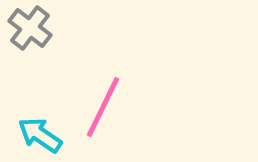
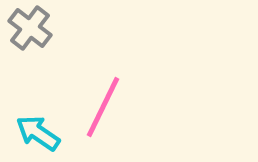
cyan arrow: moved 2 px left, 2 px up
